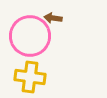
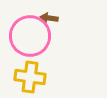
brown arrow: moved 4 px left
